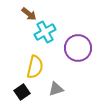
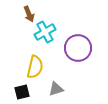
brown arrow: rotated 28 degrees clockwise
black square: rotated 21 degrees clockwise
